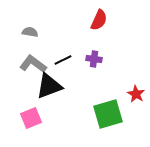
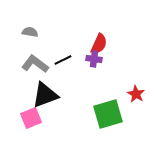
red semicircle: moved 24 px down
gray L-shape: moved 2 px right
black triangle: moved 4 px left, 9 px down
